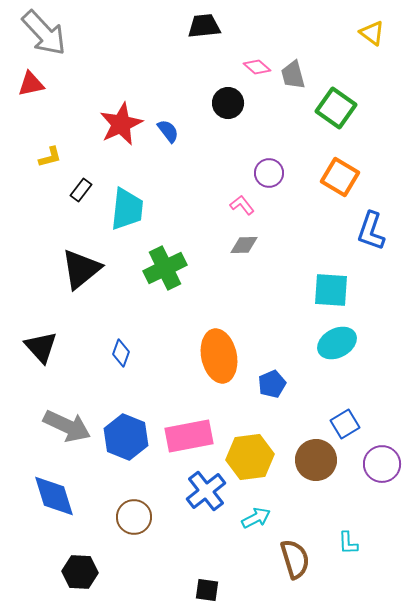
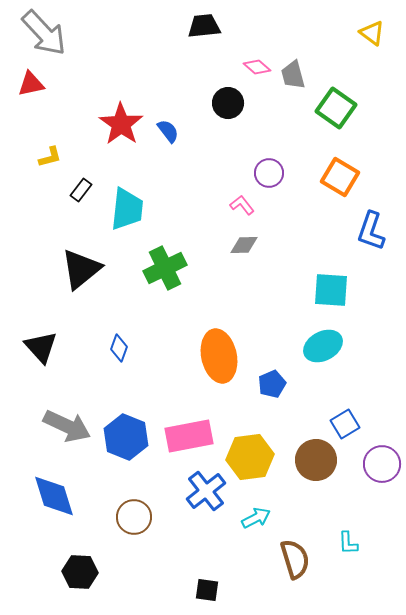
red star at (121, 124): rotated 12 degrees counterclockwise
cyan ellipse at (337, 343): moved 14 px left, 3 px down
blue diamond at (121, 353): moved 2 px left, 5 px up
